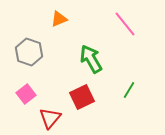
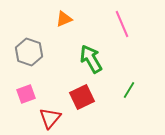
orange triangle: moved 5 px right
pink line: moved 3 px left; rotated 16 degrees clockwise
pink square: rotated 18 degrees clockwise
